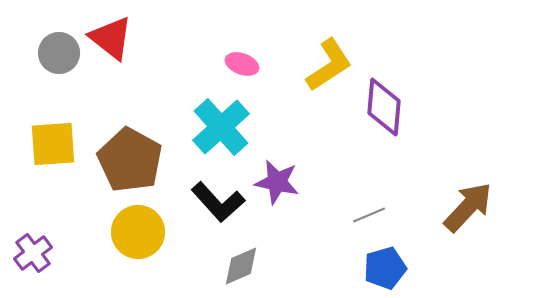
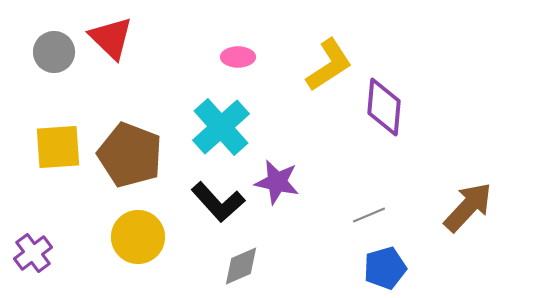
red triangle: rotated 6 degrees clockwise
gray circle: moved 5 px left, 1 px up
pink ellipse: moved 4 px left, 7 px up; rotated 20 degrees counterclockwise
yellow square: moved 5 px right, 3 px down
brown pentagon: moved 5 px up; rotated 8 degrees counterclockwise
yellow circle: moved 5 px down
